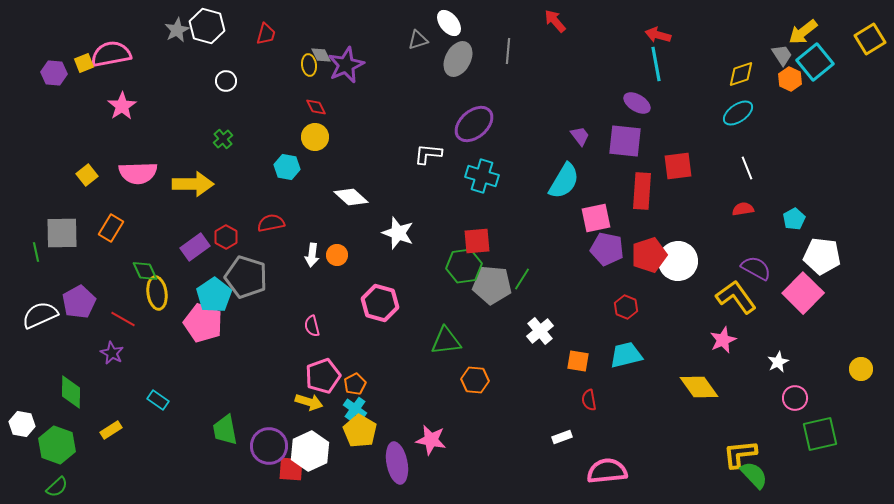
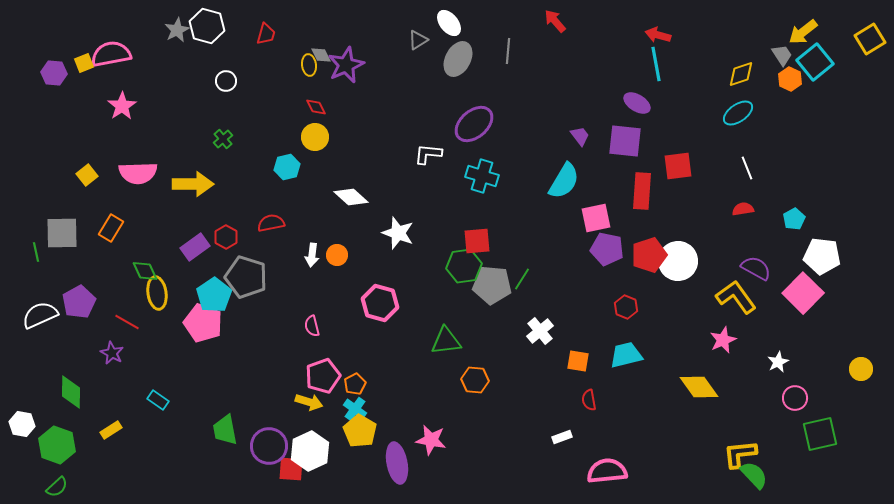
gray triangle at (418, 40): rotated 15 degrees counterclockwise
cyan hexagon at (287, 167): rotated 25 degrees counterclockwise
red line at (123, 319): moved 4 px right, 3 px down
